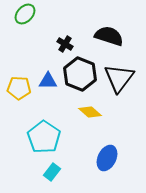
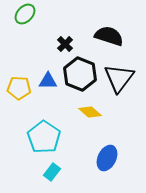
black cross: rotated 14 degrees clockwise
